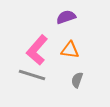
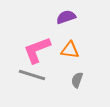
pink L-shape: rotated 28 degrees clockwise
